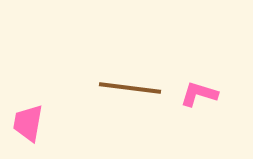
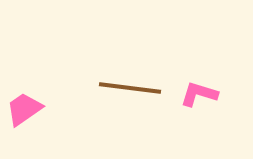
pink trapezoid: moved 4 px left, 14 px up; rotated 45 degrees clockwise
